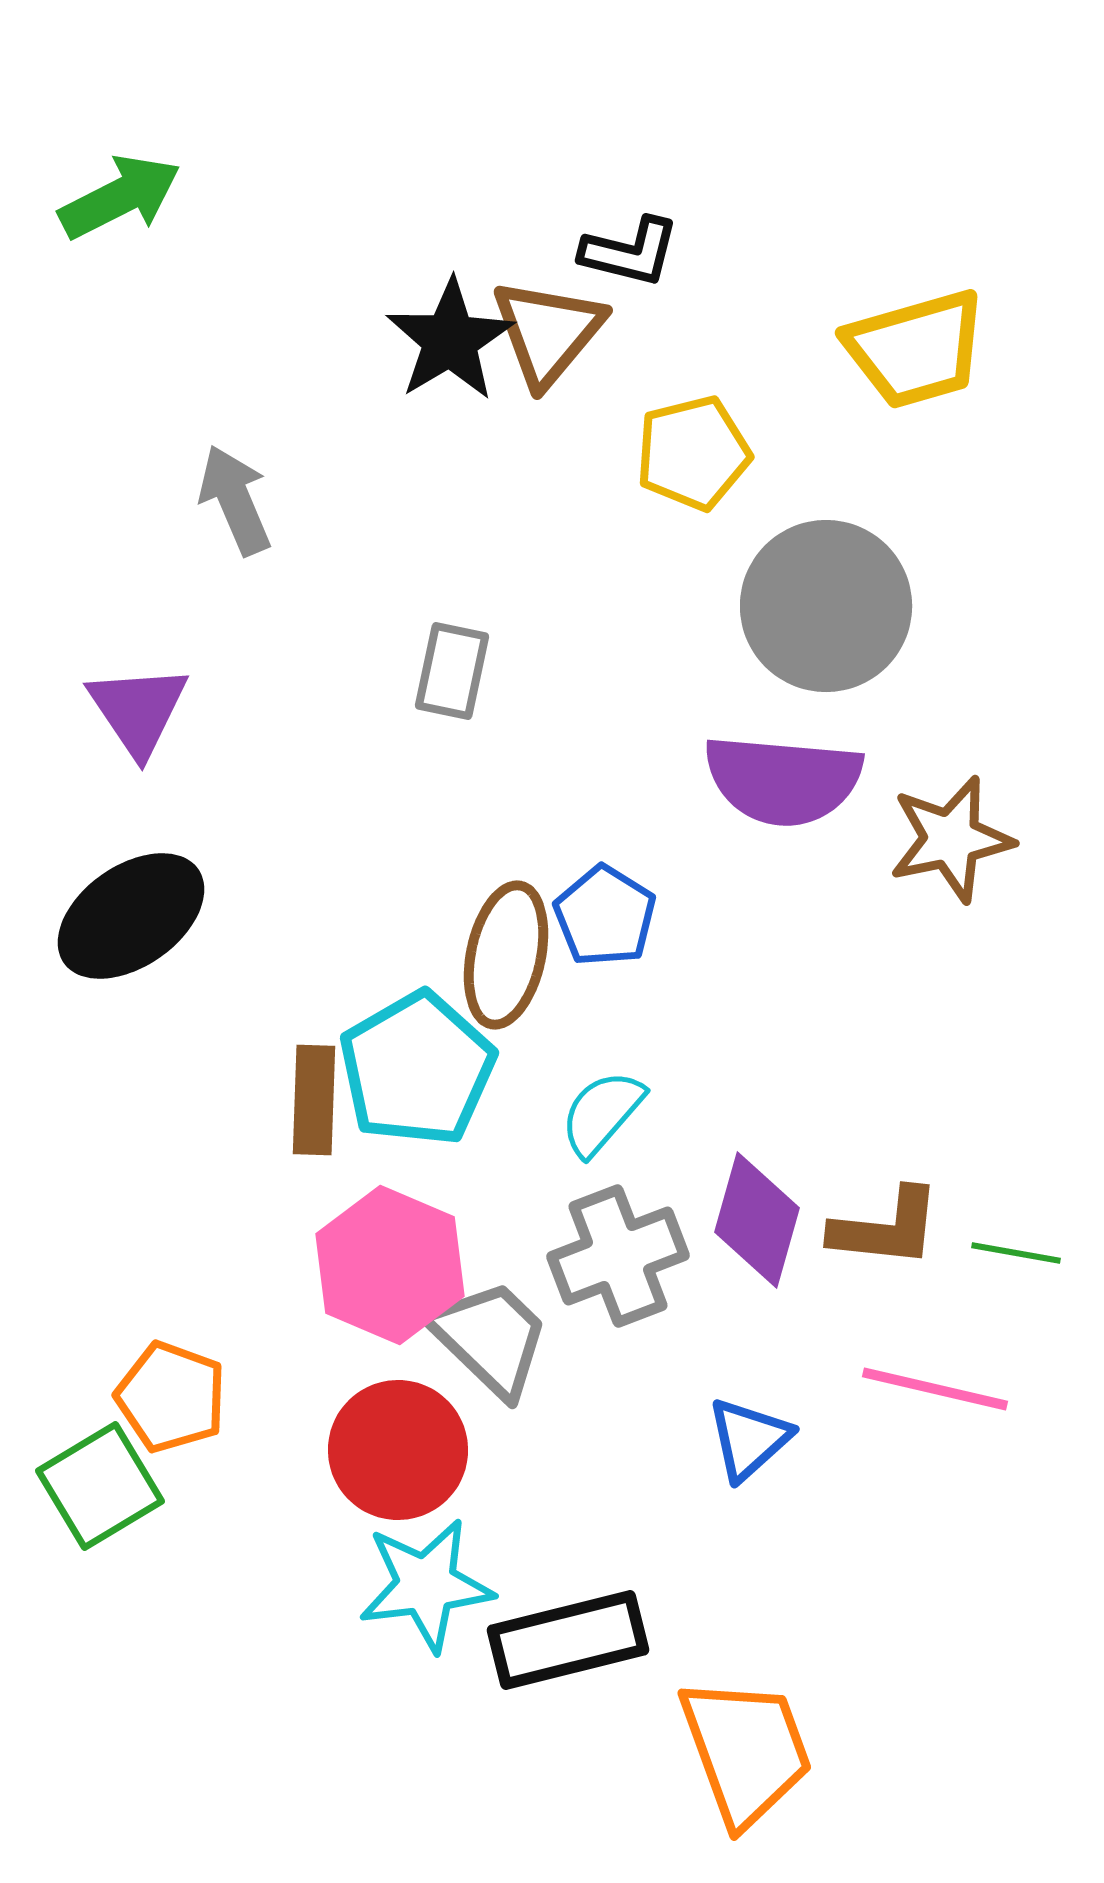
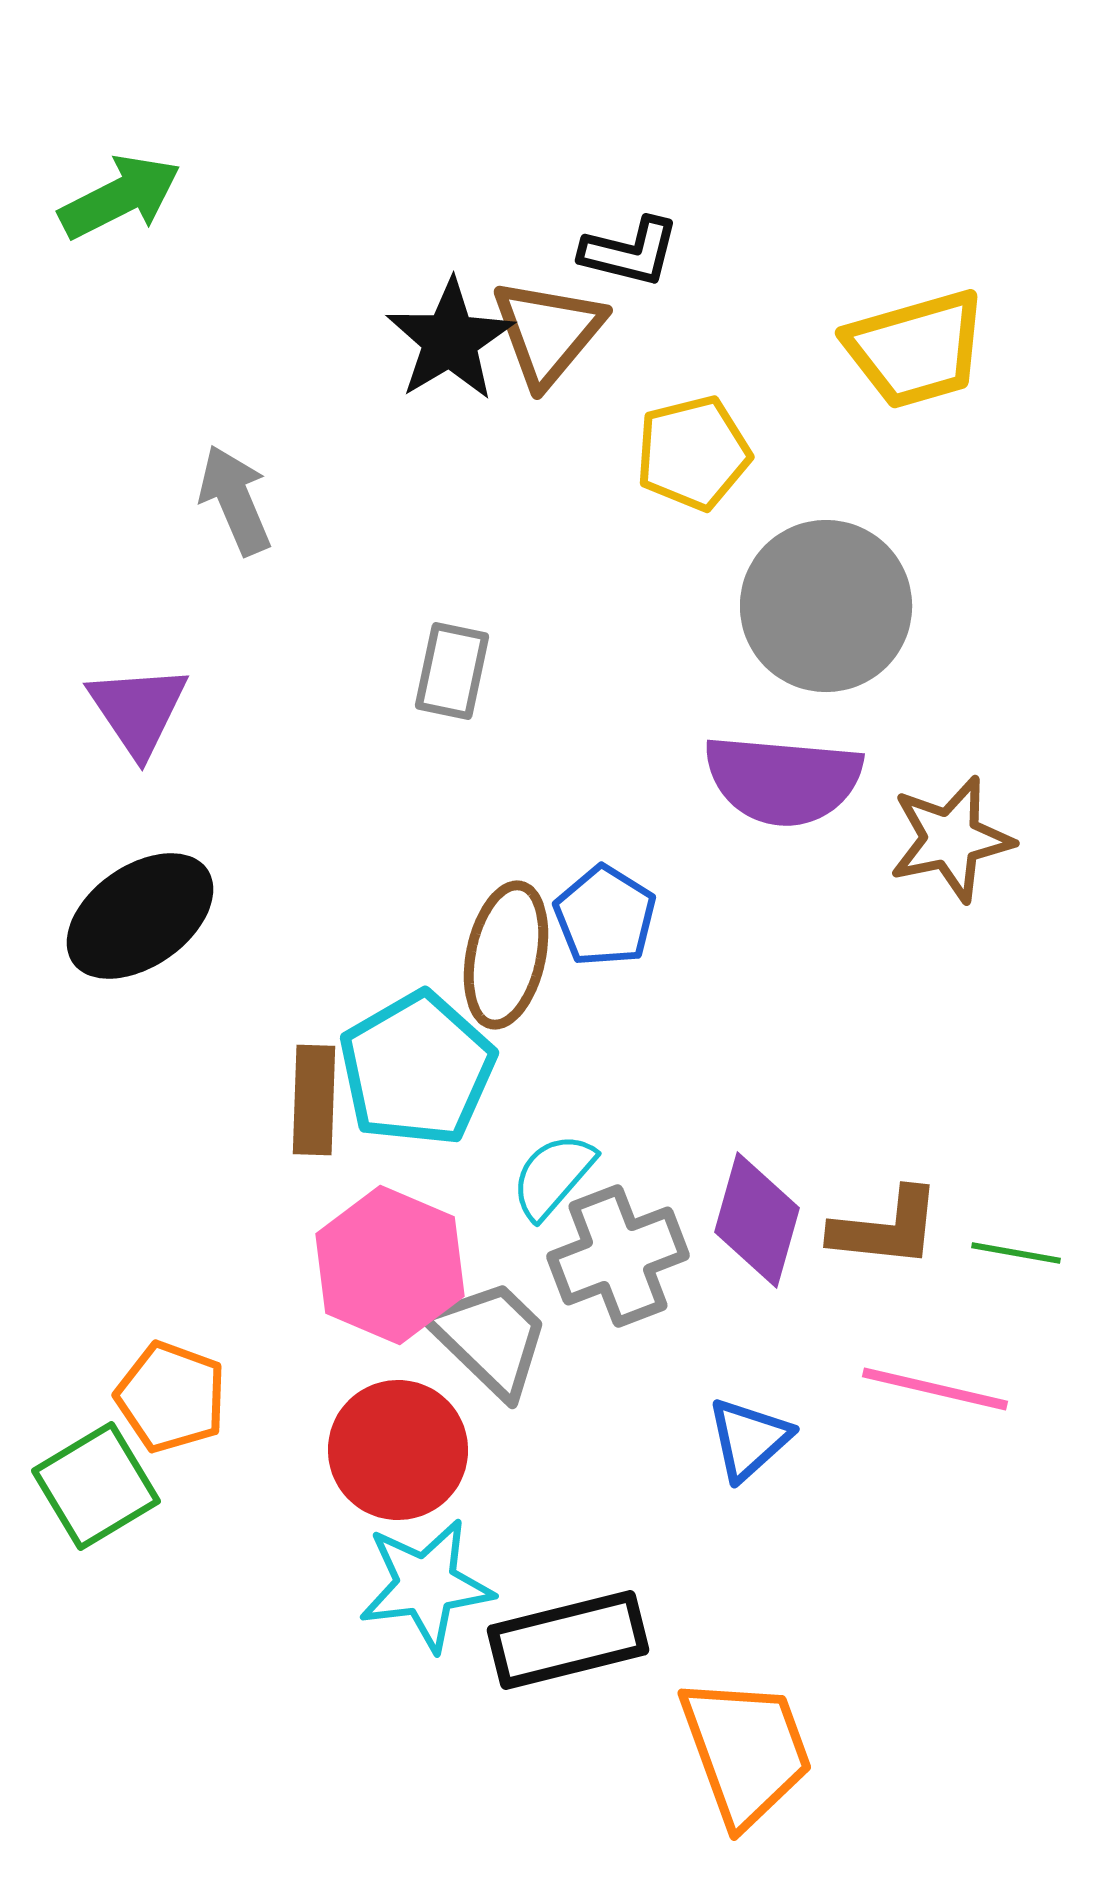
black ellipse: moved 9 px right
cyan semicircle: moved 49 px left, 63 px down
green square: moved 4 px left
